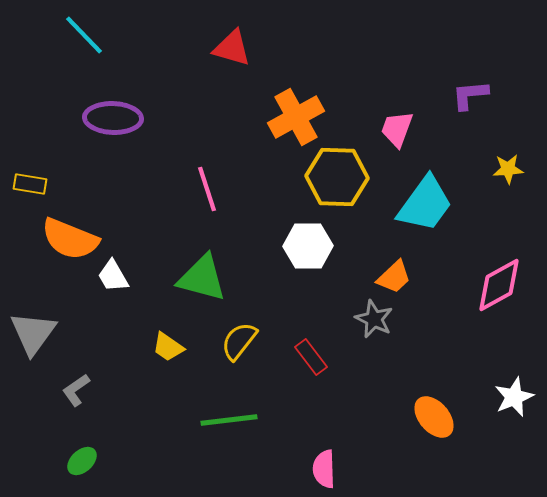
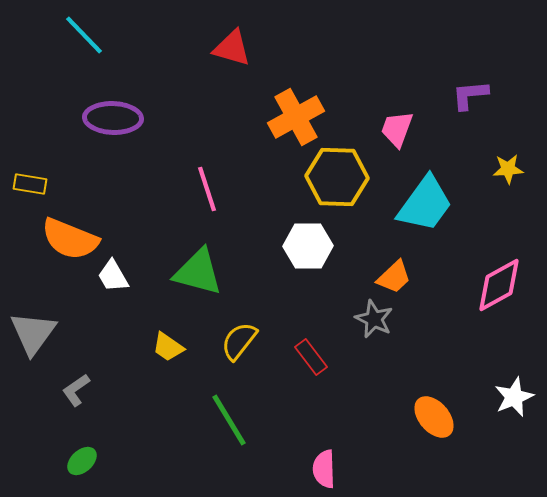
green triangle: moved 4 px left, 6 px up
green line: rotated 66 degrees clockwise
